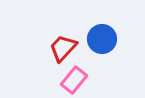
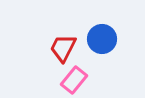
red trapezoid: rotated 16 degrees counterclockwise
